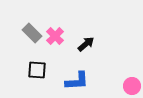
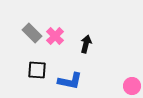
black arrow: rotated 36 degrees counterclockwise
blue L-shape: moved 7 px left; rotated 15 degrees clockwise
